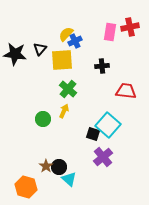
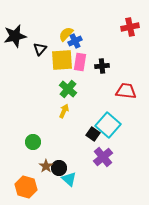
pink rectangle: moved 30 px left, 30 px down
black star: moved 18 px up; rotated 20 degrees counterclockwise
green circle: moved 10 px left, 23 px down
black square: rotated 16 degrees clockwise
black circle: moved 1 px down
